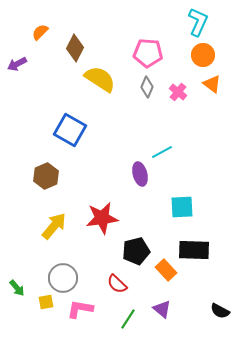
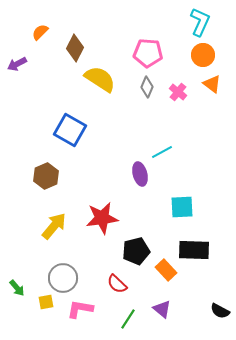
cyan L-shape: moved 2 px right
